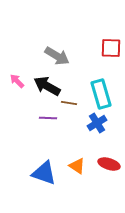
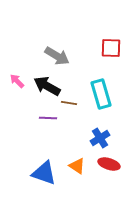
blue cross: moved 3 px right, 15 px down
